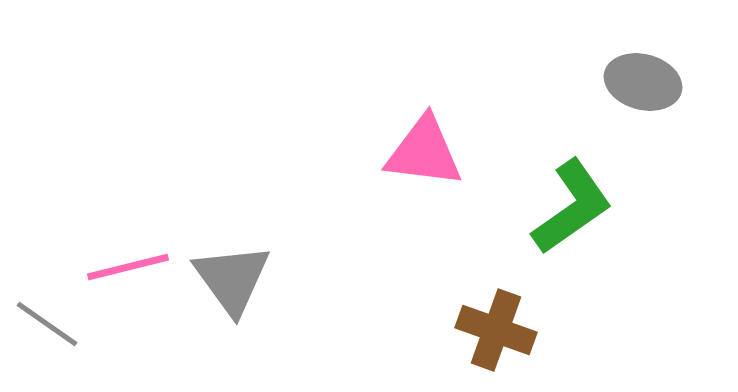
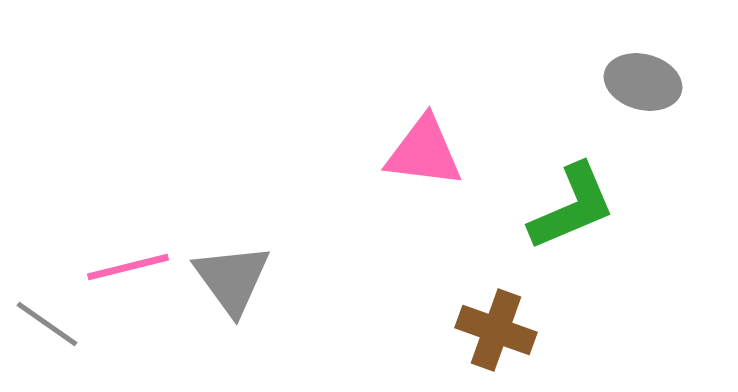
green L-shape: rotated 12 degrees clockwise
